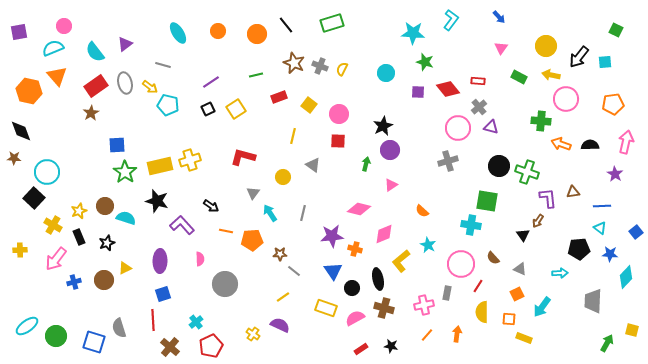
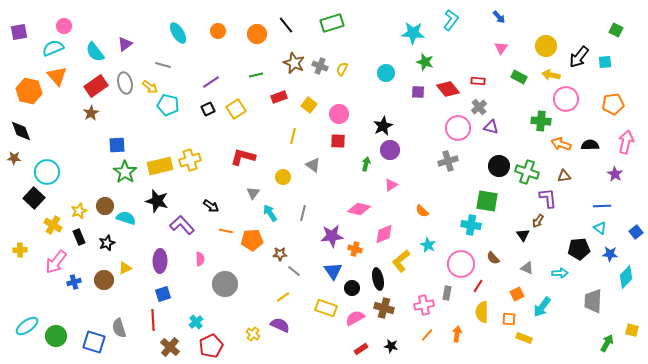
brown triangle at (573, 192): moved 9 px left, 16 px up
pink arrow at (56, 259): moved 3 px down
gray triangle at (520, 269): moved 7 px right, 1 px up
